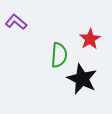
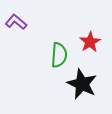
red star: moved 3 px down
black star: moved 5 px down
